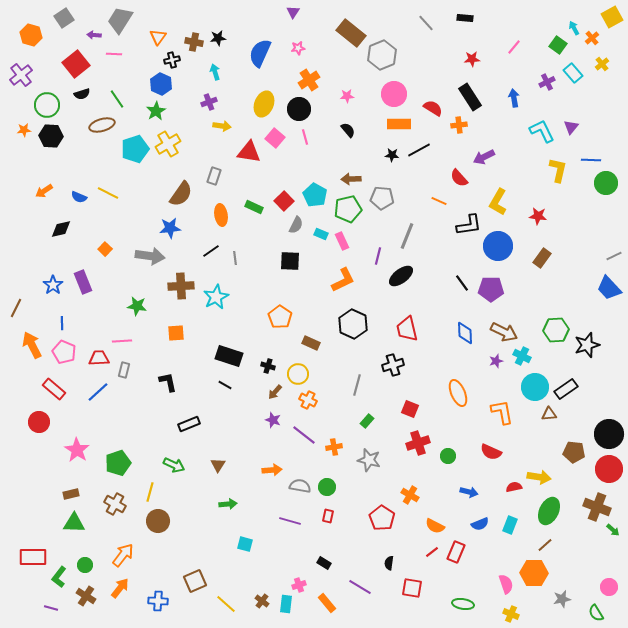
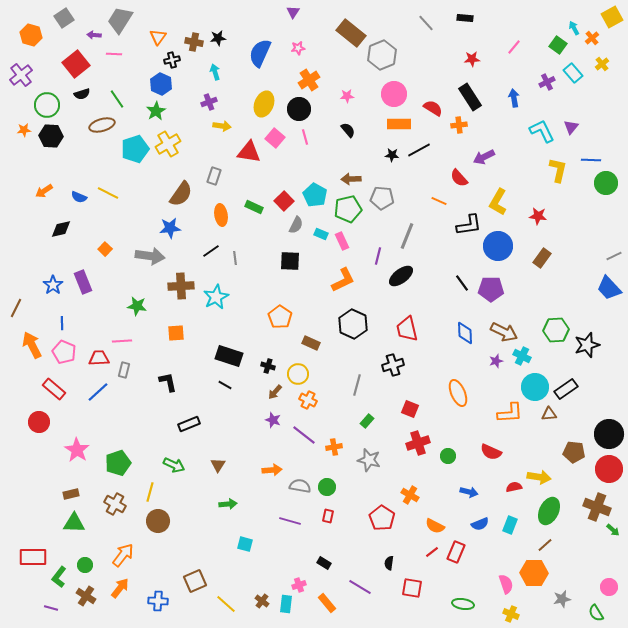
orange L-shape at (502, 412): moved 8 px right, 1 px down; rotated 96 degrees clockwise
